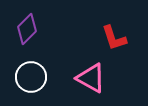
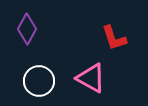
purple diamond: rotated 16 degrees counterclockwise
white circle: moved 8 px right, 4 px down
